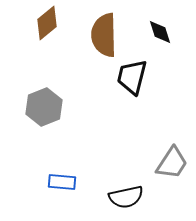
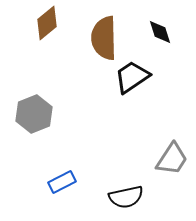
brown semicircle: moved 3 px down
black trapezoid: rotated 42 degrees clockwise
gray hexagon: moved 10 px left, 7 px down
gray trapezoid: moved 4 px up
blue rectangle: rotated 32 degrees counterclockwise
